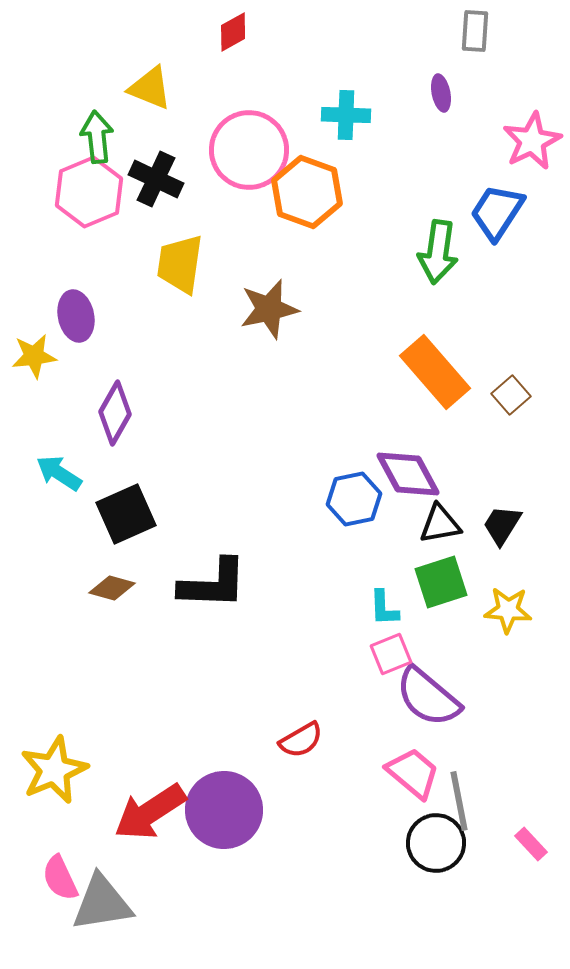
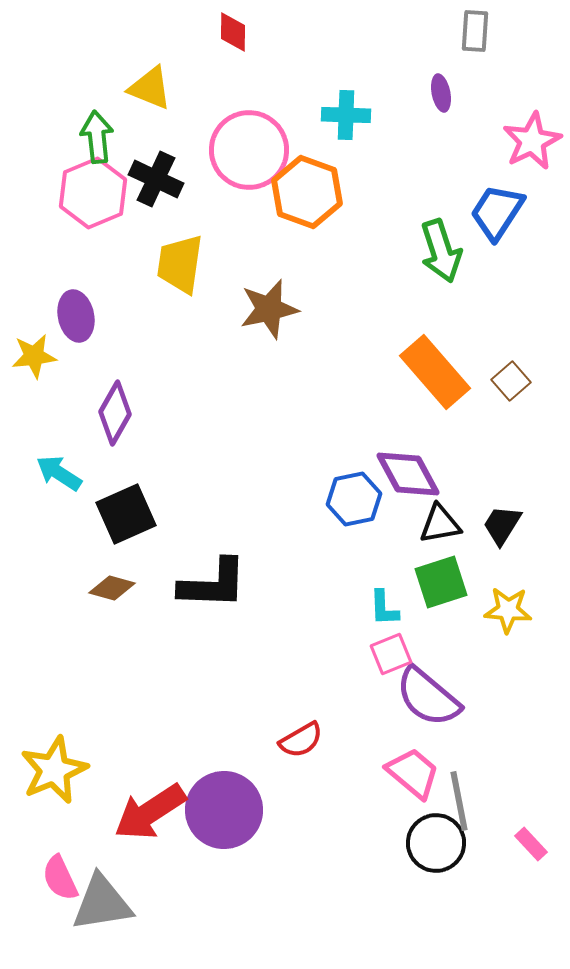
red diamond at (233, 32): rotated 60 degrees counterclockwise
pink hexagon at (89, 192): moved 4 px right, 1 px down
green arrow at (438, 252): moved 3 px right, 1 px up; rotated 26 degrees counterclockwise
brown square at (511, 395): moved 14 px up
